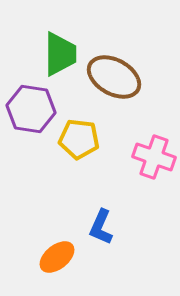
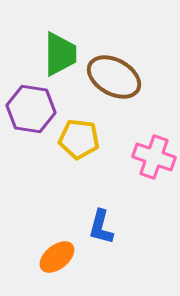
blue L-shape: rotated 9 degrees counterclockwise
